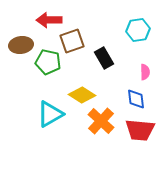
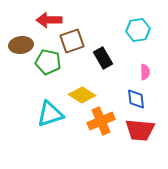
black rectangle: moved 1 px left
cyan triangle: rotated 12 degrees clockwise
orange cross: rotated 24 degrees clockwise
